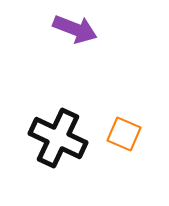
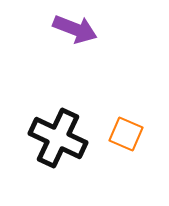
orange square: moved 2 px right
